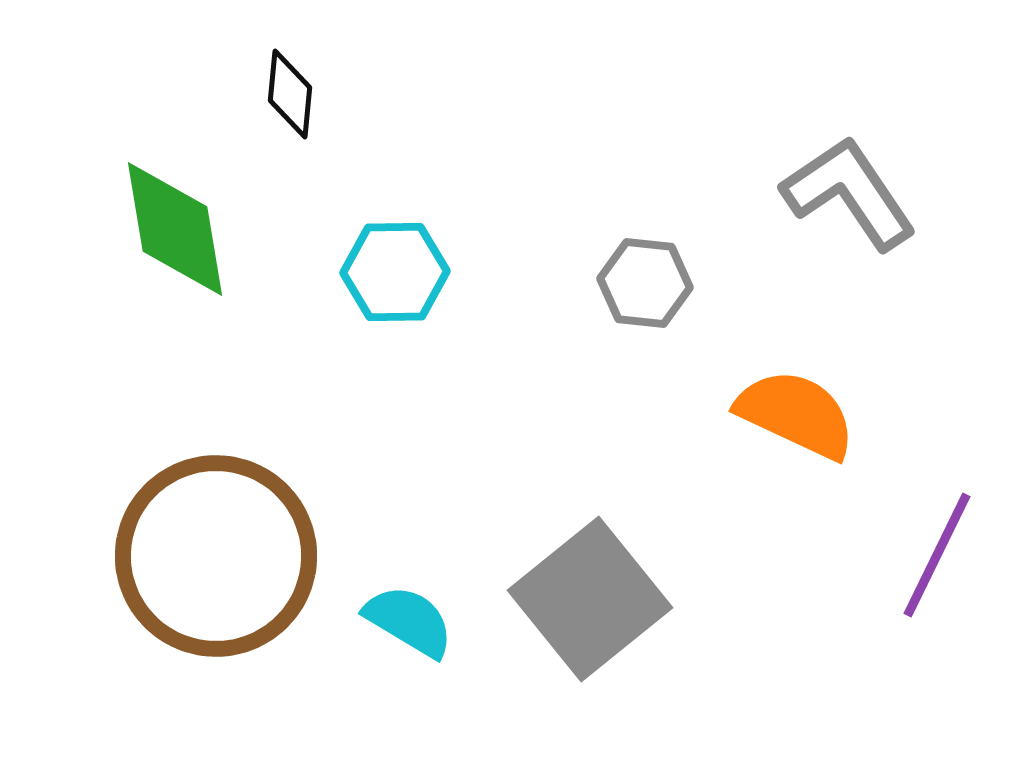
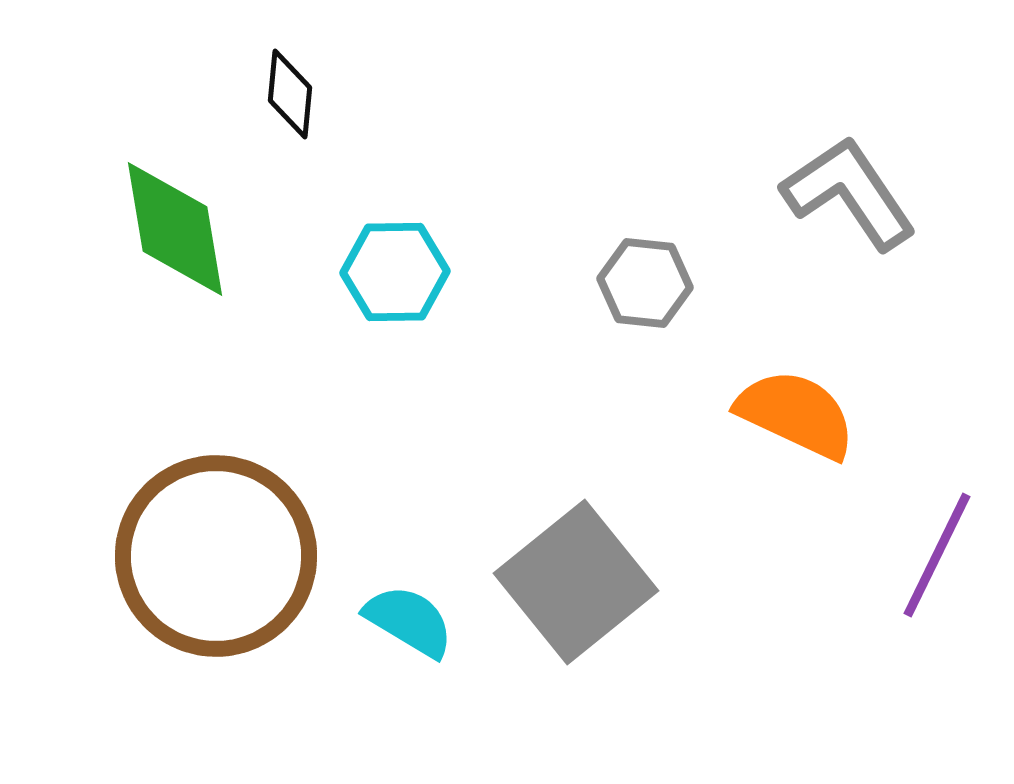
gray square: moved 14 px left, 17 px up
